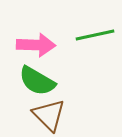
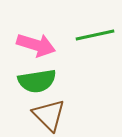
pink arrow: rotated 15 degrees clockwise
green semicircle: rotated 39 degrees counterclockwise
